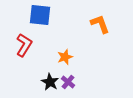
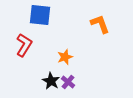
black star: moved 1 px right, 1 px up
